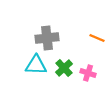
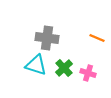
gray cross: rotated 15 degrees clockwise
cyan triangle: rotated 15 degrees clockwise
